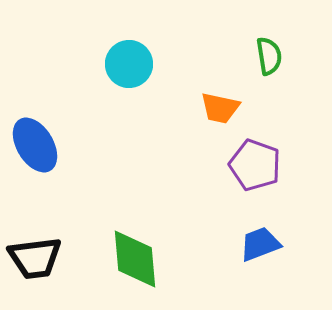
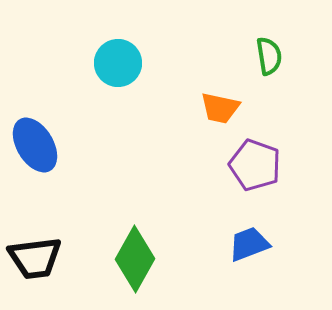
cyan circle: moved 11 px left, 1 px up
blue trapezoid: moved 11 px left
green diamond: rotated 34 degrees clockwise
